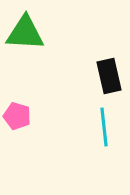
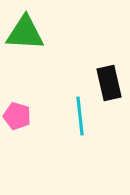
black rectangle: moved 7 px down
cyan line: moved 24 px left, 11 px up
